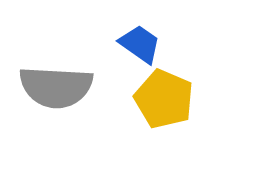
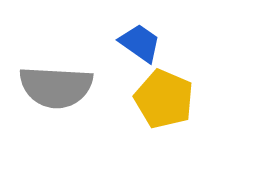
blue trapezoid: moved 1 px up
